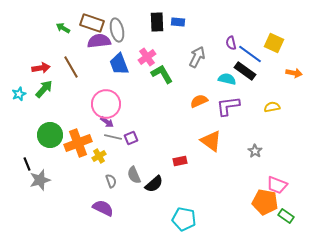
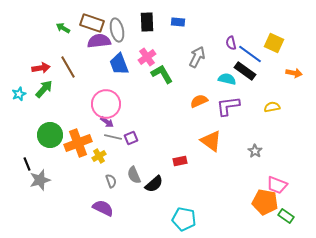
black rectangle at (157, 22): moved 10 px left
brown line at (71, 67): moved 3 px left
